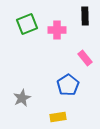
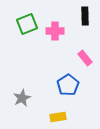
pink cross: moved 2 px left, 1 px down
